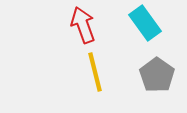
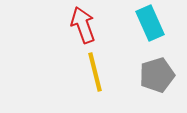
cyan rectangle: moved 5 px right; rotated 12 degrees clockwise
gray pentagon: rotated 20 degrees clockwise
